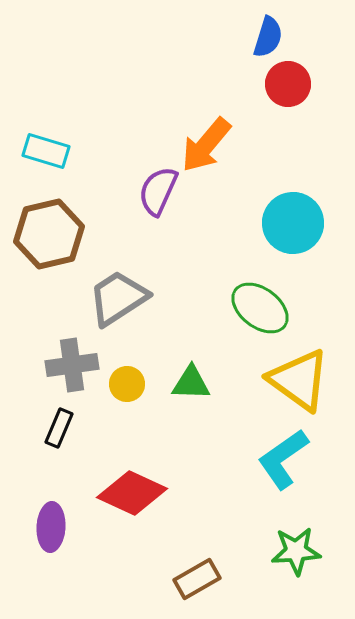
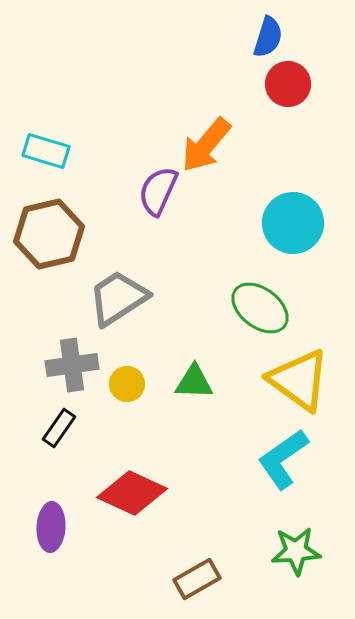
green triangle: moved 3 px right, 1 px up
black rectangle: rotated 12 degrees clockwise
